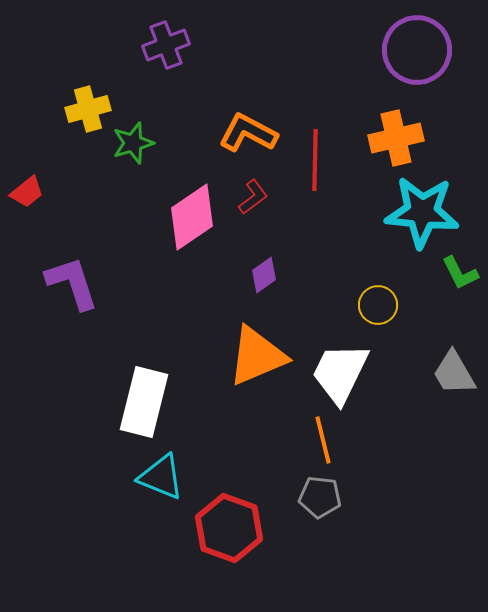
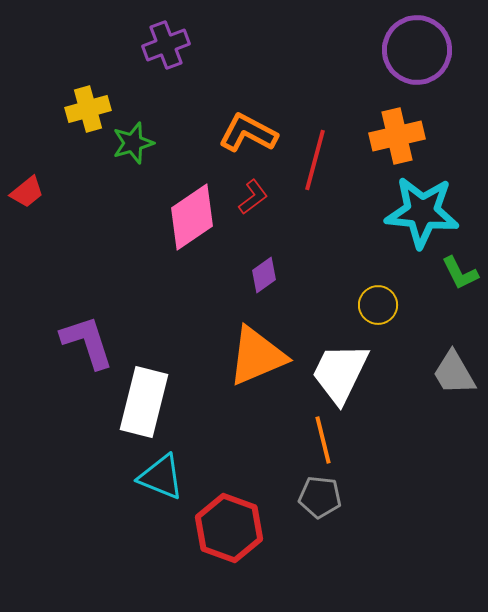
orange cross: moved 1 px right, 2 px up
red line: rotated 14 degrees clockwise
purple L-shape: moved 15 px right, 59 px down
